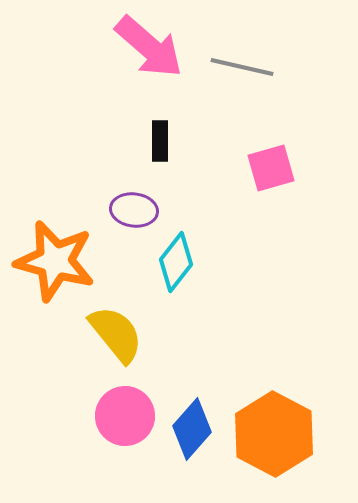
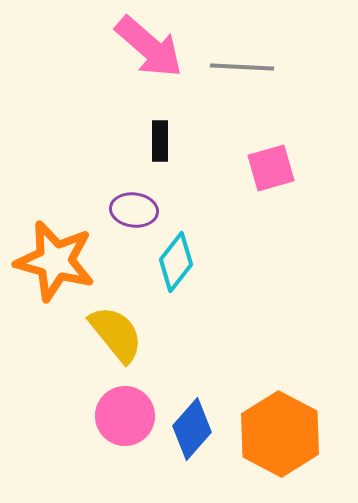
gray line: rotated 10 degrees counterclockwise
orange hexagon: moved 6 px right
